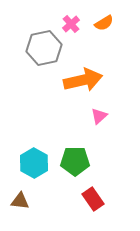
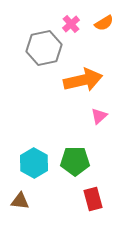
red rectangle: rotated 20 degrees clockwise
